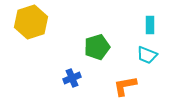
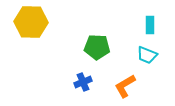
yellow hexagon: rotated 20 degrees clockwise
green pentagon: rotated 20 degrees clockwise
blue cross: moved 11 px right, 4 px down
orange L-shape: rotated 20 degrees counterclockwise
